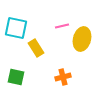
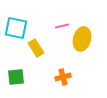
green square: rotated 18 degrees counterclockwise
